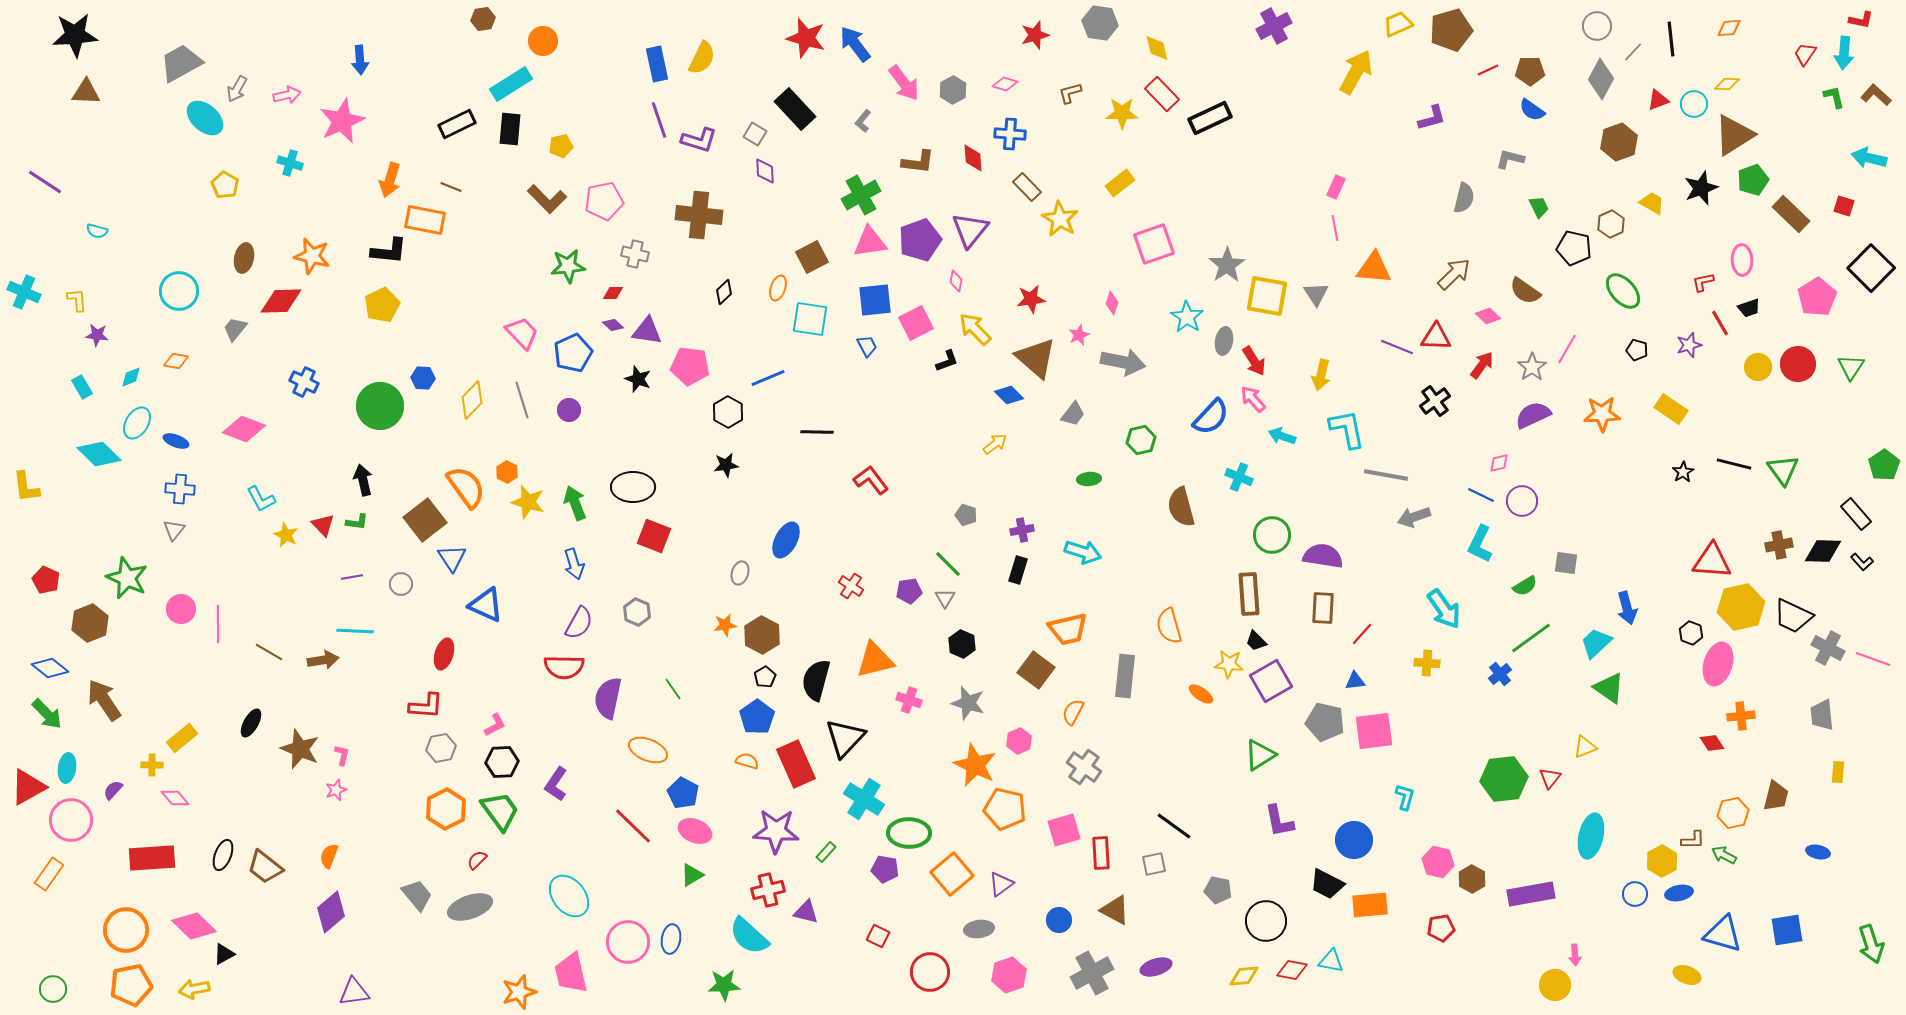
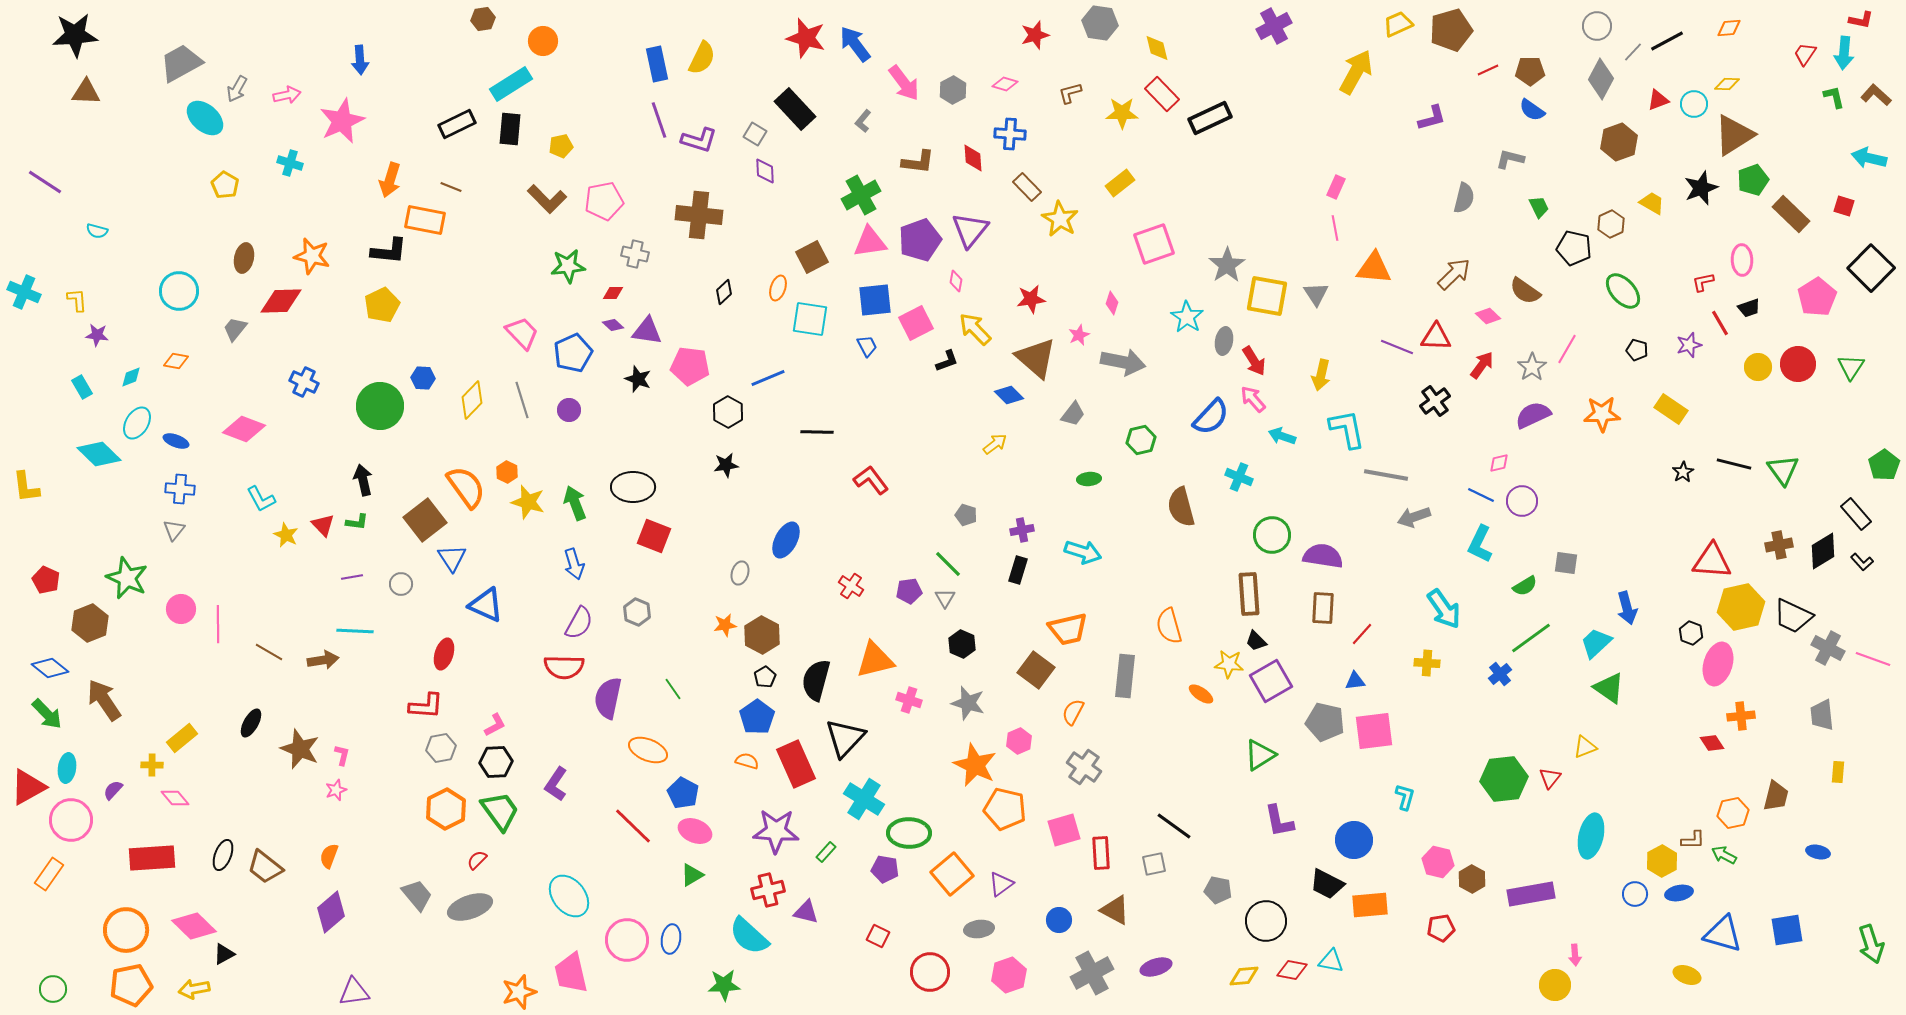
black line at (1671, 39): moved 4 px left, 2 px down; rotated 68 degrees clockwise
black diamond at (1823, 551): rotated 33 degrees counterclockwise
black hexagon at (502, 762): moved 6 px left
pink circle at (628, 942): moved 1 px left, 2 px up
